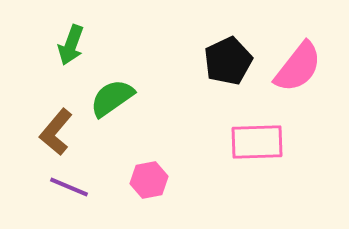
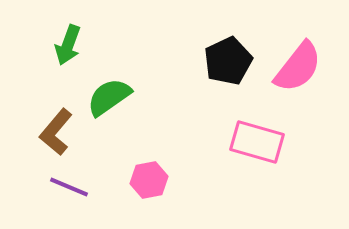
green arrow: moved 3 px left
green semicircle: moved 3 px left, 1 px up
pink rectangle: rotated 18 degrees clockwise
